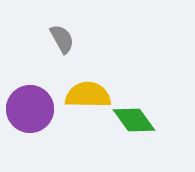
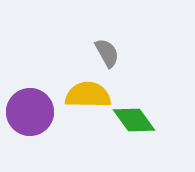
gray semicircle: moved 45 px right, 14 px down
purple circle: moved 3 px down
